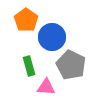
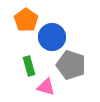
gray pentagon: rotated 8 degrees counterclockwise
pink triangle: rotated 12 degrees clockwise
